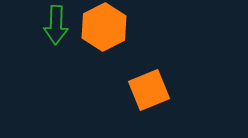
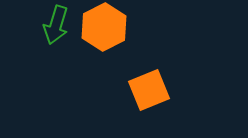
green arrow: rotated 15 degrees clockwise
